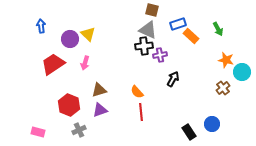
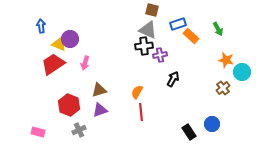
yellow triangle: moved 29 px left, 10 px down; rotated 21 degrees counterclockwise
orange semicircle: rotated 72 degrees clockwise
